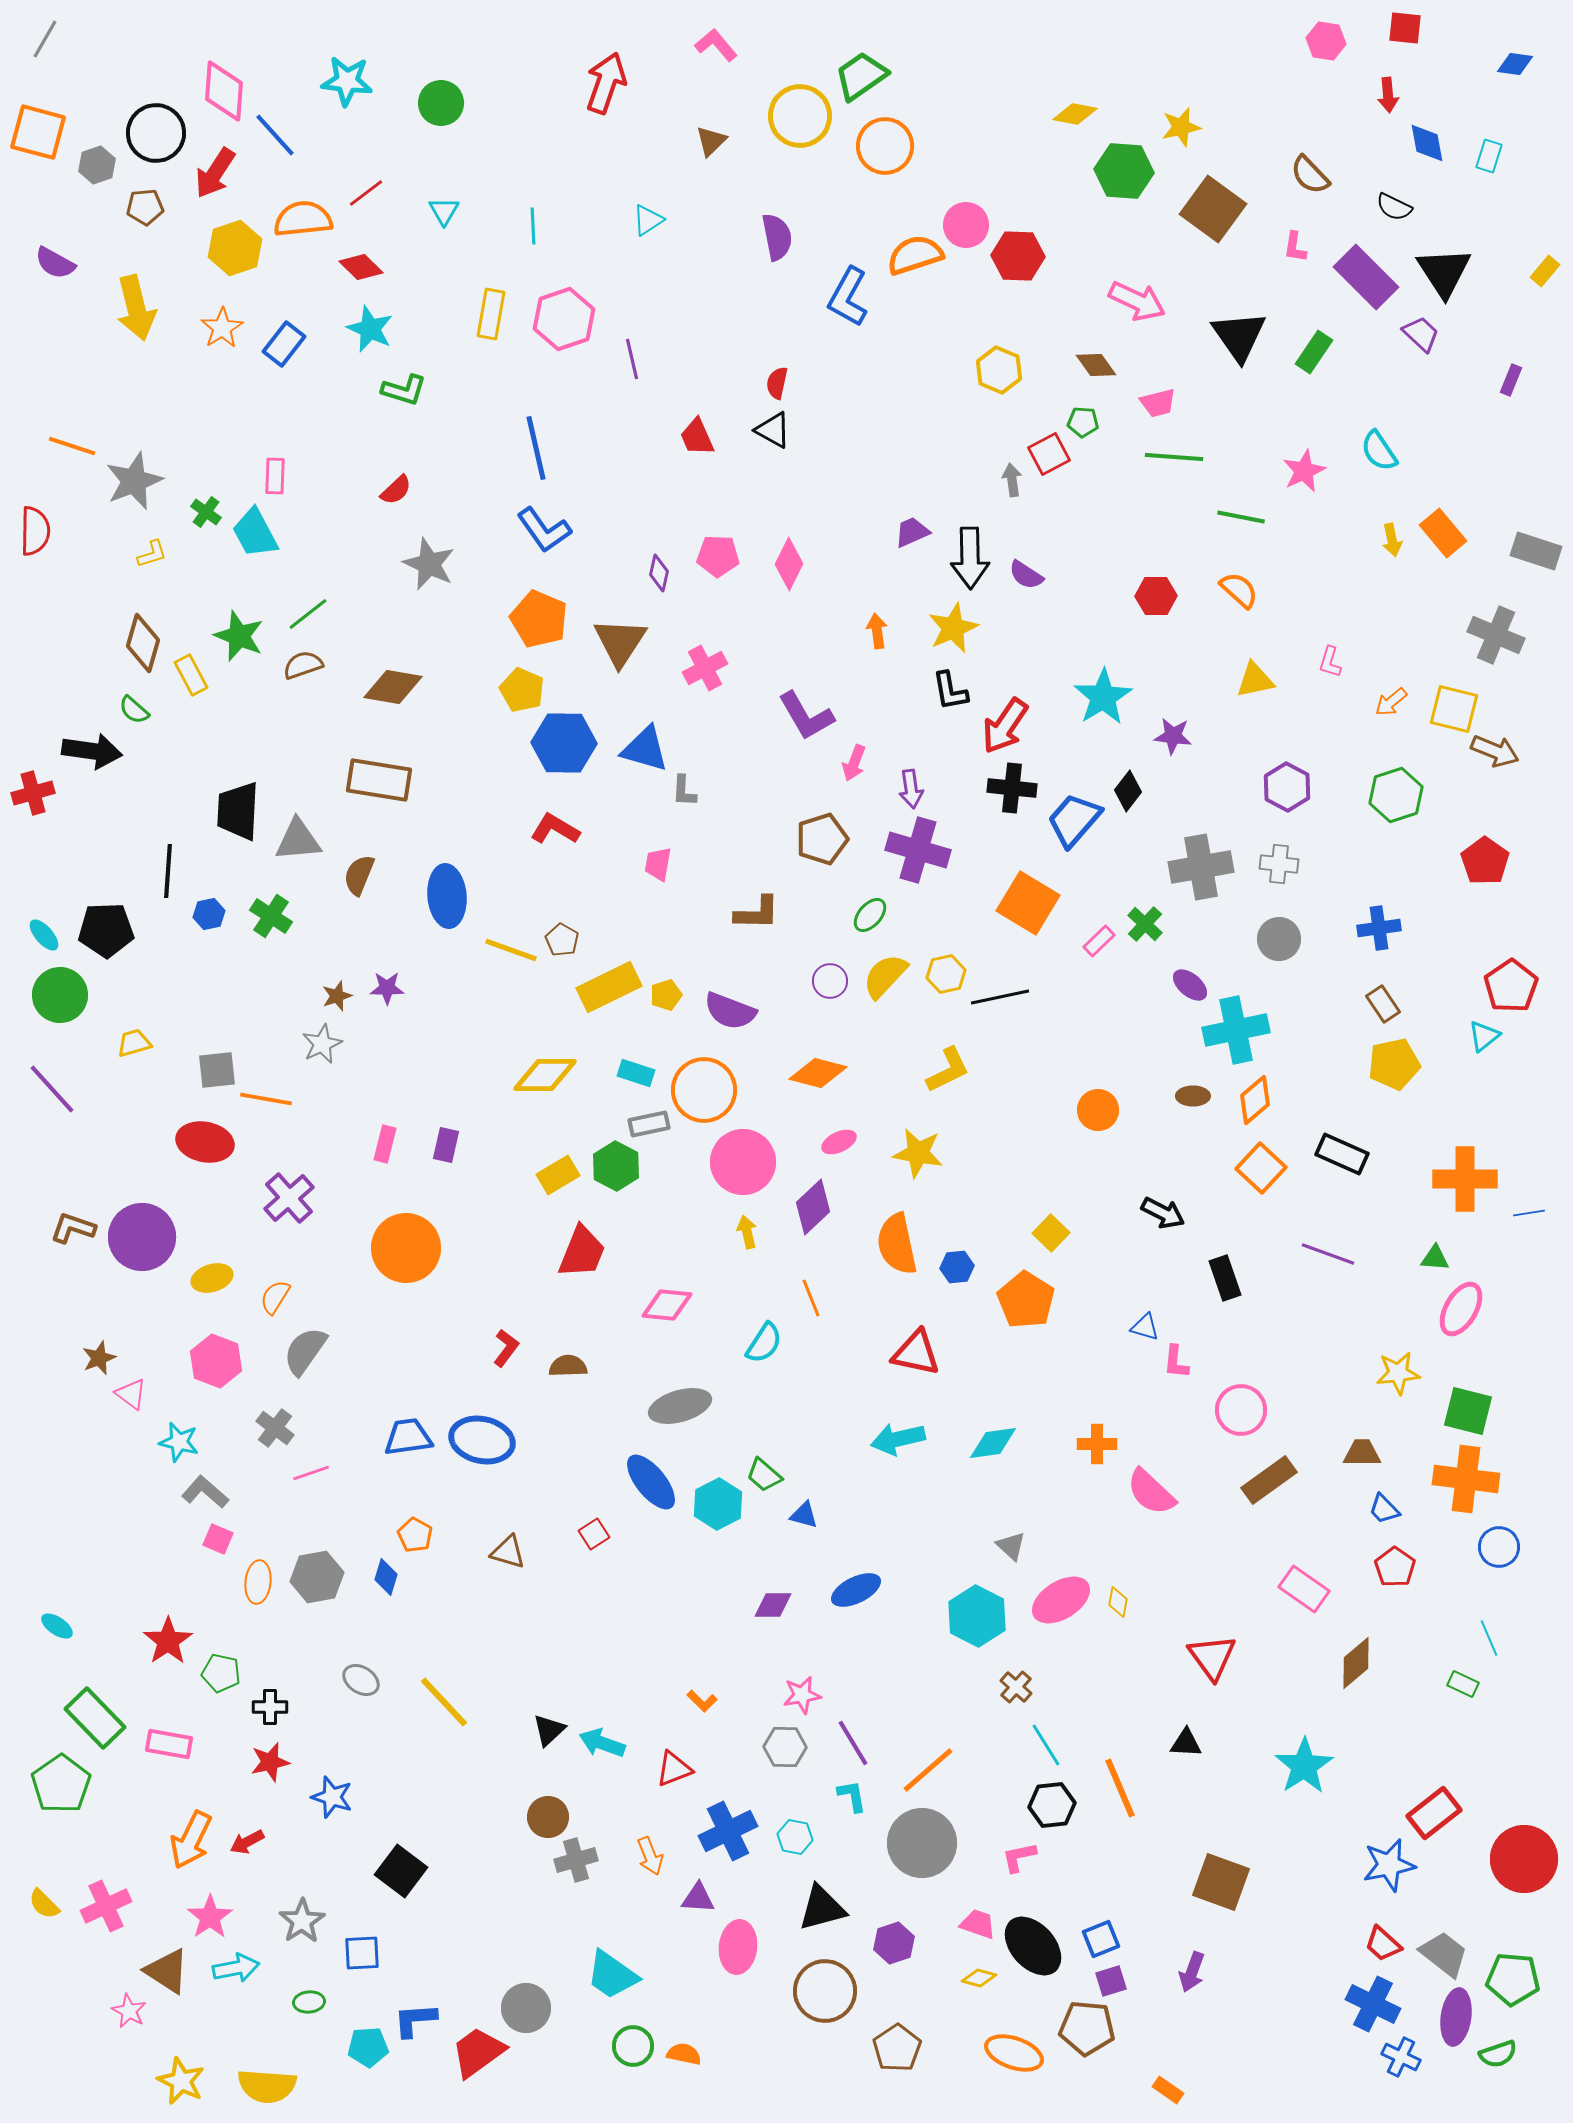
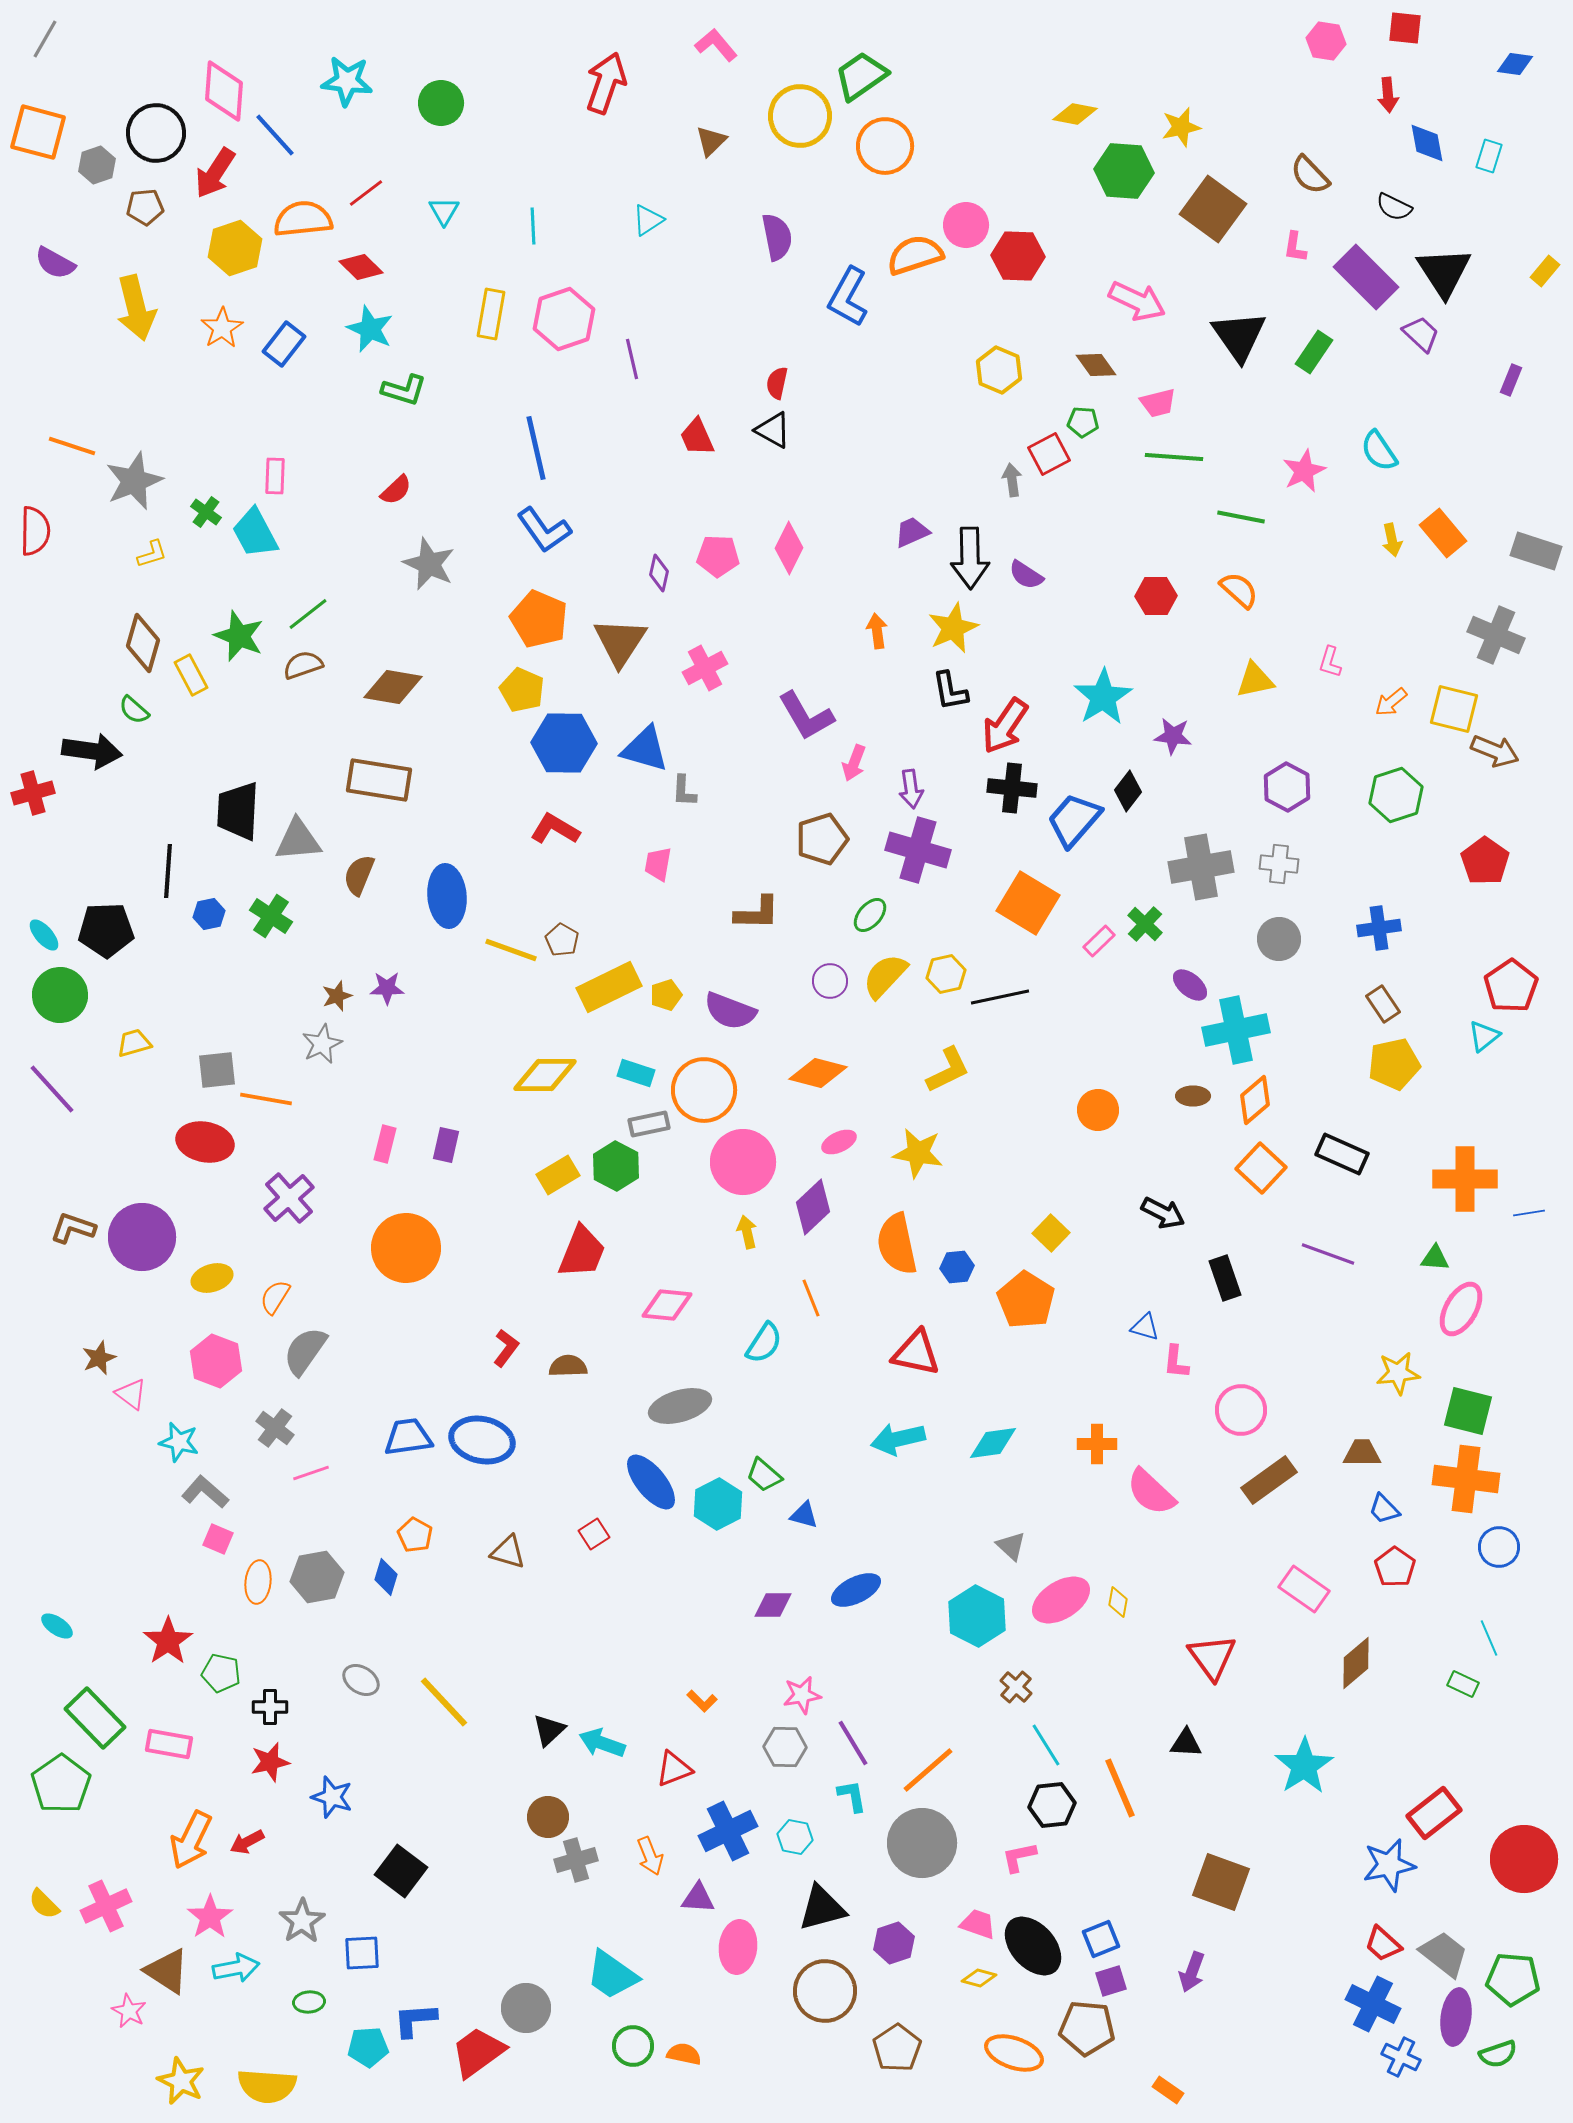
pink diamond at (789, 564): moved 16 px up
